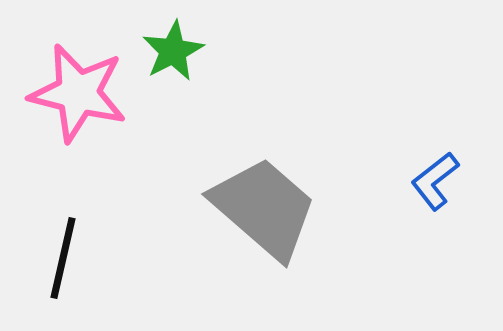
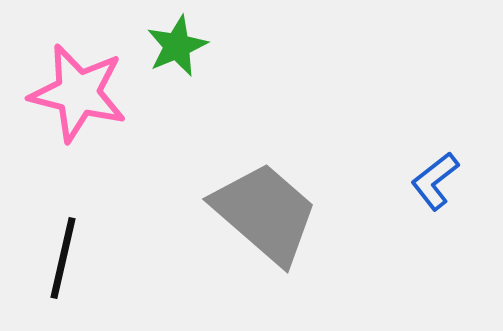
green star: moved 4 px right, 5 px up; rotated 4 degrees clockwise
gray trapezoid: moved 1 px right, 5 px down
